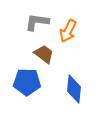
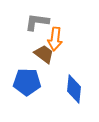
orange arrow: moved 13 px left, 8 px down; rotated 20 degrees counterclockwise
